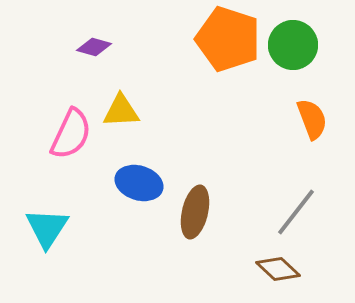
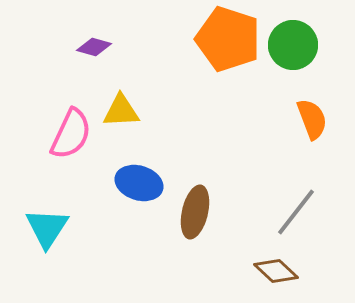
brown diamond: moved 2 px left, 2 px down
